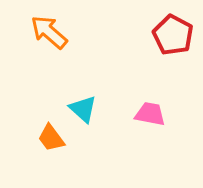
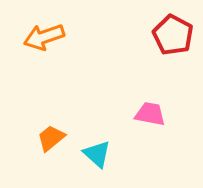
orange arrow: moved 5 px left, 5 px down; rotated 60 degrees counterclockwise
cyan triangle: moved 14 px right, 45 px down
orange trapezoid: rotated 88 degrees clockwise
